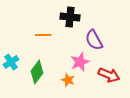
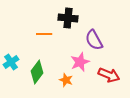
black cross: moved 2 px left, 1 px down
orange line: moved 1 px right, 1 px up
orange star: moved 2 px left
